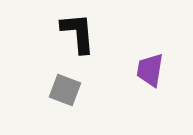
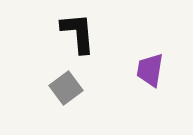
gray square: moved 1 px right, 2 px up; rotated 32 degrees clockwise
